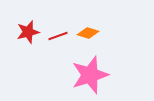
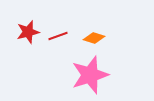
orange diamond: moved 6 px right, 5 px down
